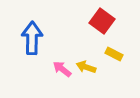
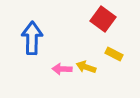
red square: moved 1 px right, 2 px up
pink arrow: rotated 36 degrees counterclockwise
